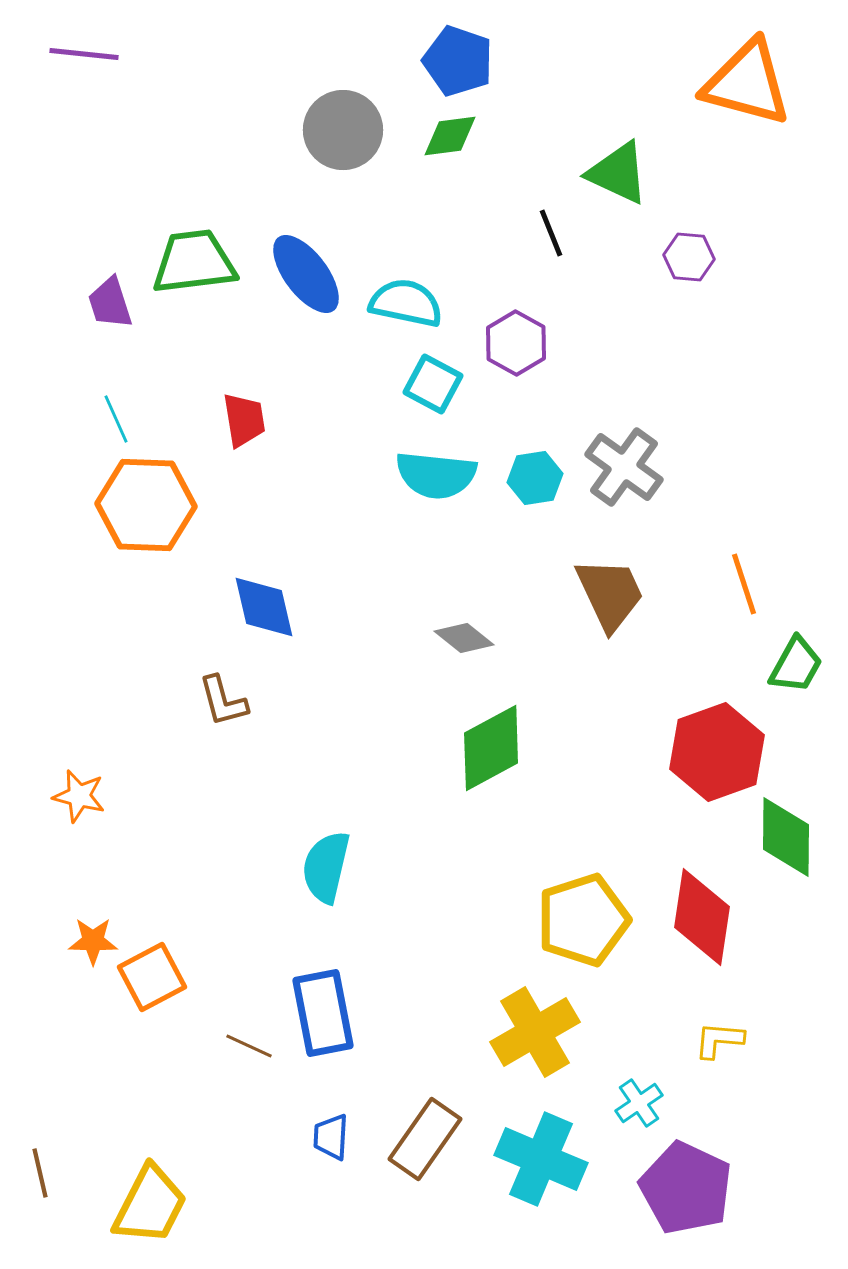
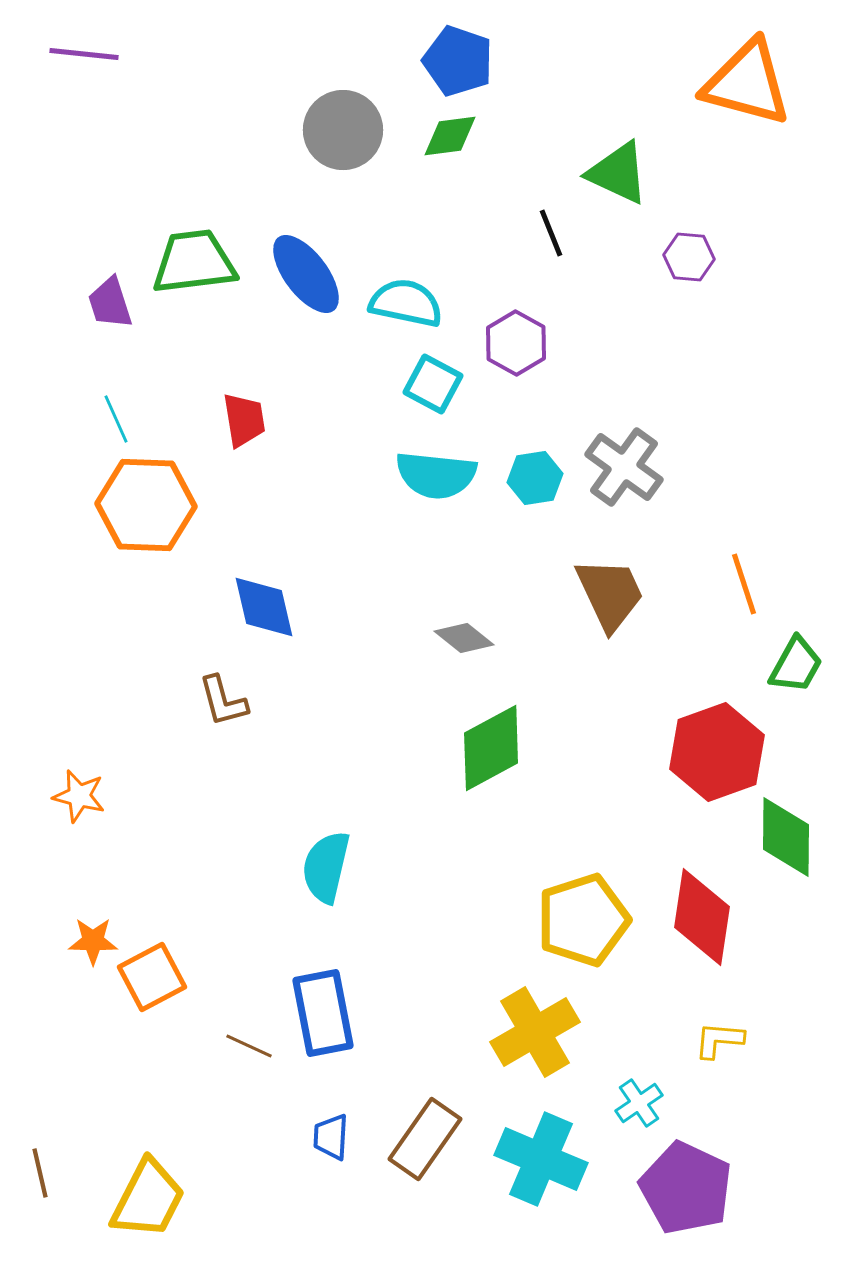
yellow trapezoid at (150, 1205): moved 2 px left, 6 px up
